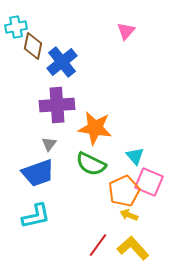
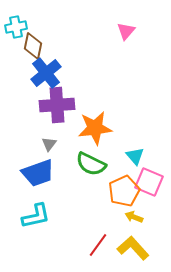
blue cross: moved 16 px left, 11 px down
orange star: rotated 16 degrees counterclockwise
yellow arrow: moved 5 px right, 2 px down
